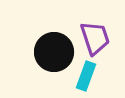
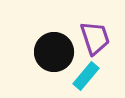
cyan rectangle: rotated 20 degrees clockwise
